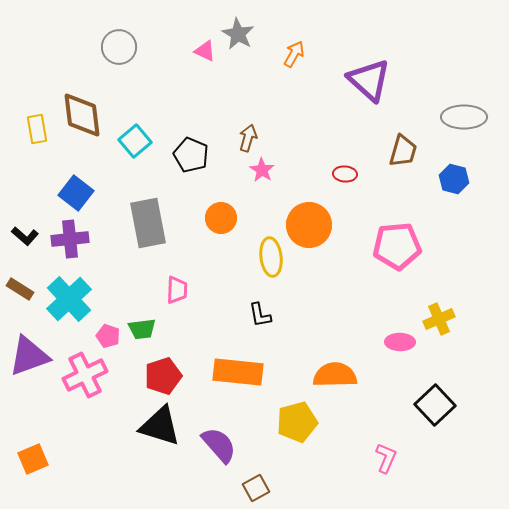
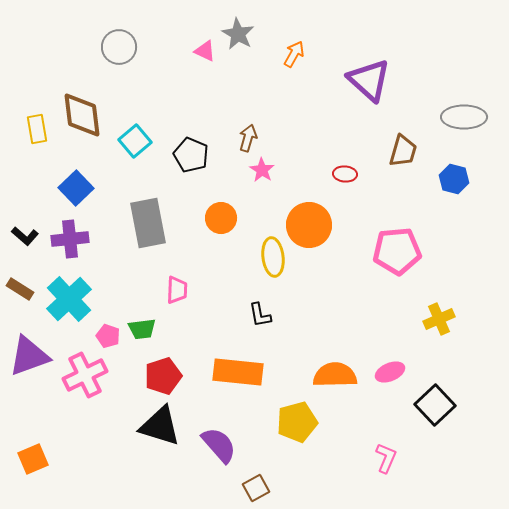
blue square at (76, 193): moved 5 px up; rotated 8 degrees clockwise
pink pentagon at (397, 246): moved 5 px down
yellow ellipse at (271, 257): moved 2 px right
pink ellipse at (400, 342): moved 10 px left, 30 px down; rotated 24 degrees counterclockwise
